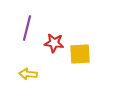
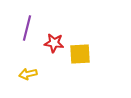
yellow arrow: rotated 18 degrees counterclockwise
